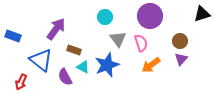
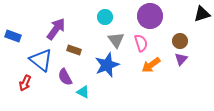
gray triangle: moved 2 px left, 1 px down
cyan triangle: moved 25 px down
red arrow: moved 4 px right, 1 px down
